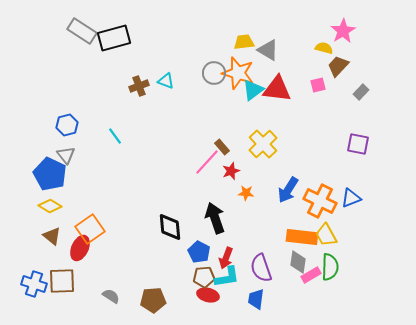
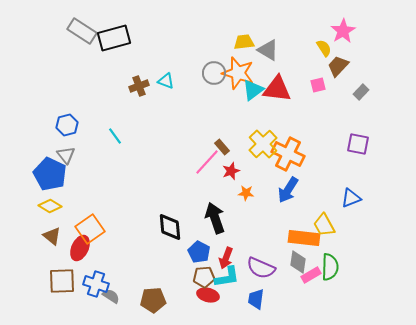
yellow semicircle at (324, 48): rotated 42 degrees clockwise
orange cross at (320, 201): moved 32 px left, 47 px up
yellow trapezoid at (326, 235): moved 2 px left, 10 px up
orange rectangle at (302, 237): moved 2 px right, 1 px down
purple semicircle at (261, 268): rotated 48 degrees counterclockwise
blue cross at (34, 284): moved 62 px right
